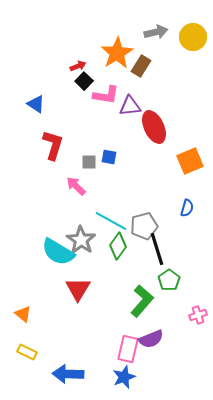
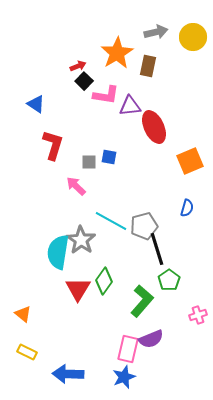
brown rectangle: moved 7 px right; rotated 20 degrees counterclockwise
green diamond: moved 14 px left, 35 px down
cyan semicircle: rotated 68 degrees clockwise
